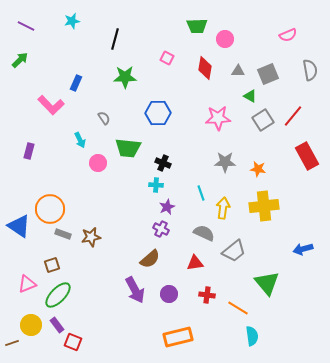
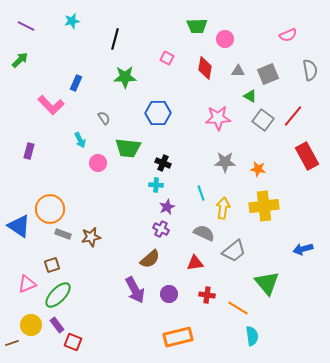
gray square at (263, 120): rotated 20 degrees counterclockwise
